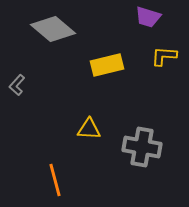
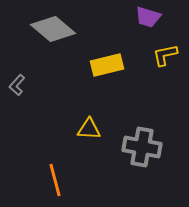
yellow L-shape: moved 1 px right, 1 px up; rotated 16 degrees counterclockwise
